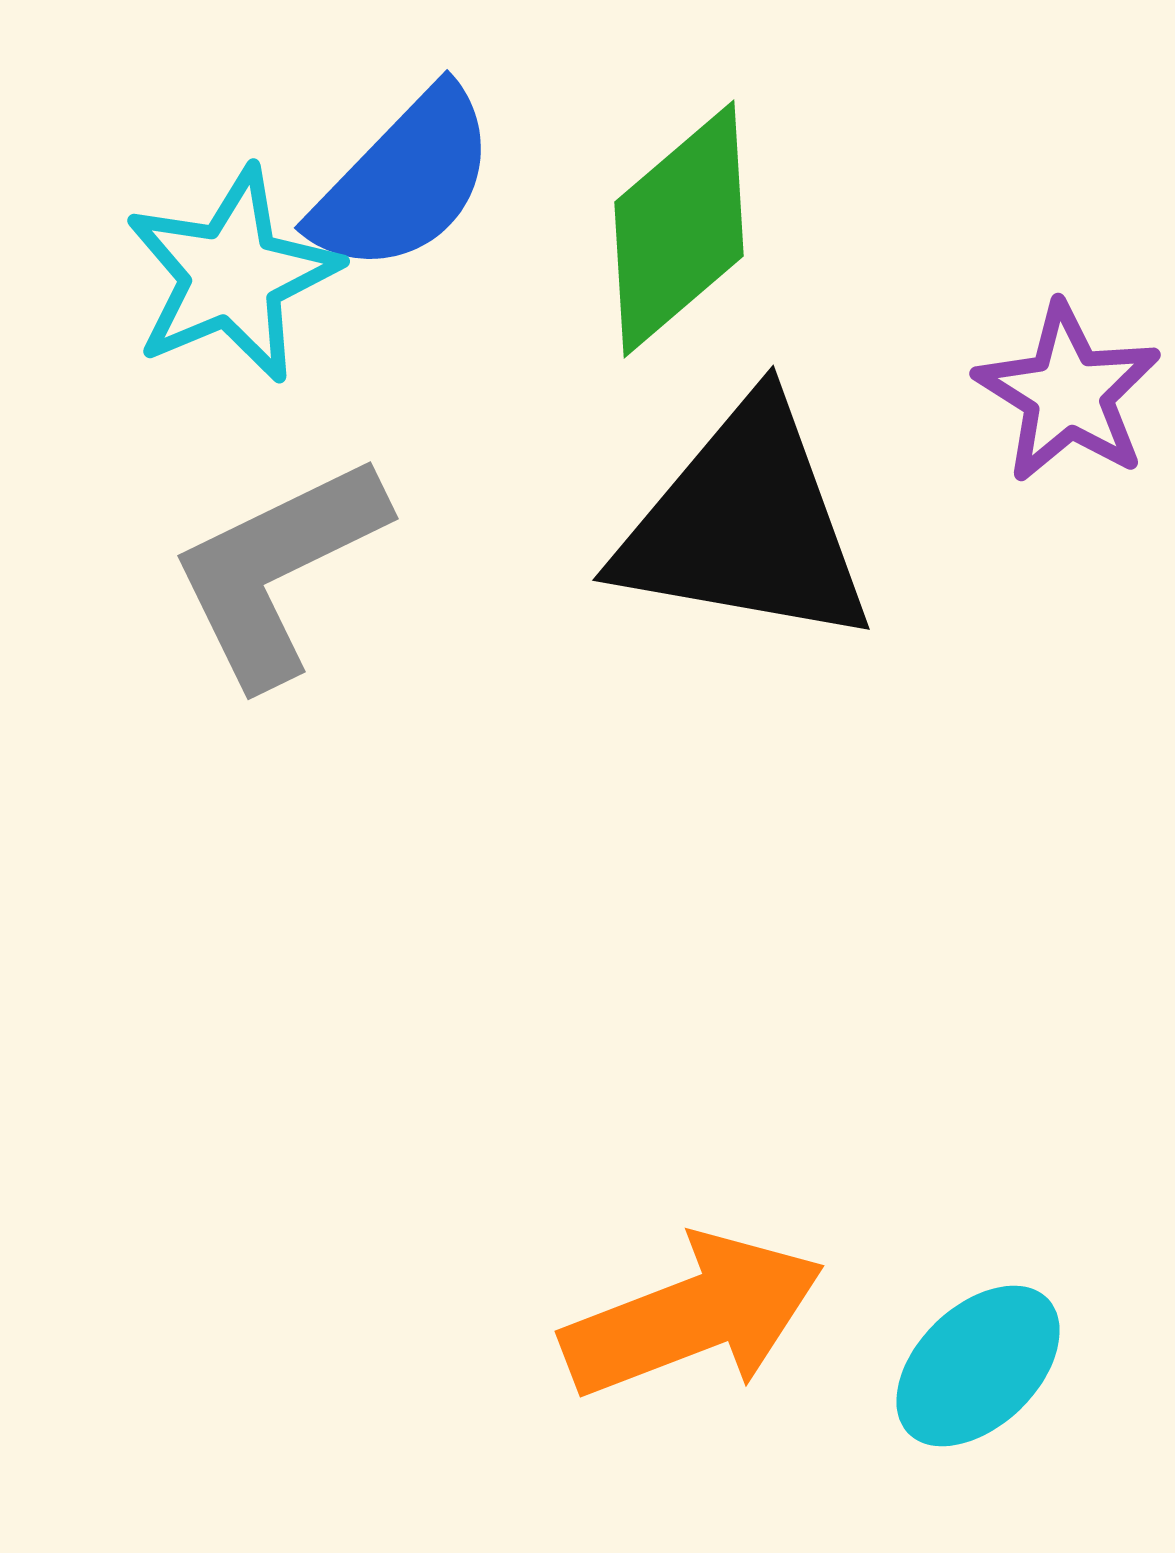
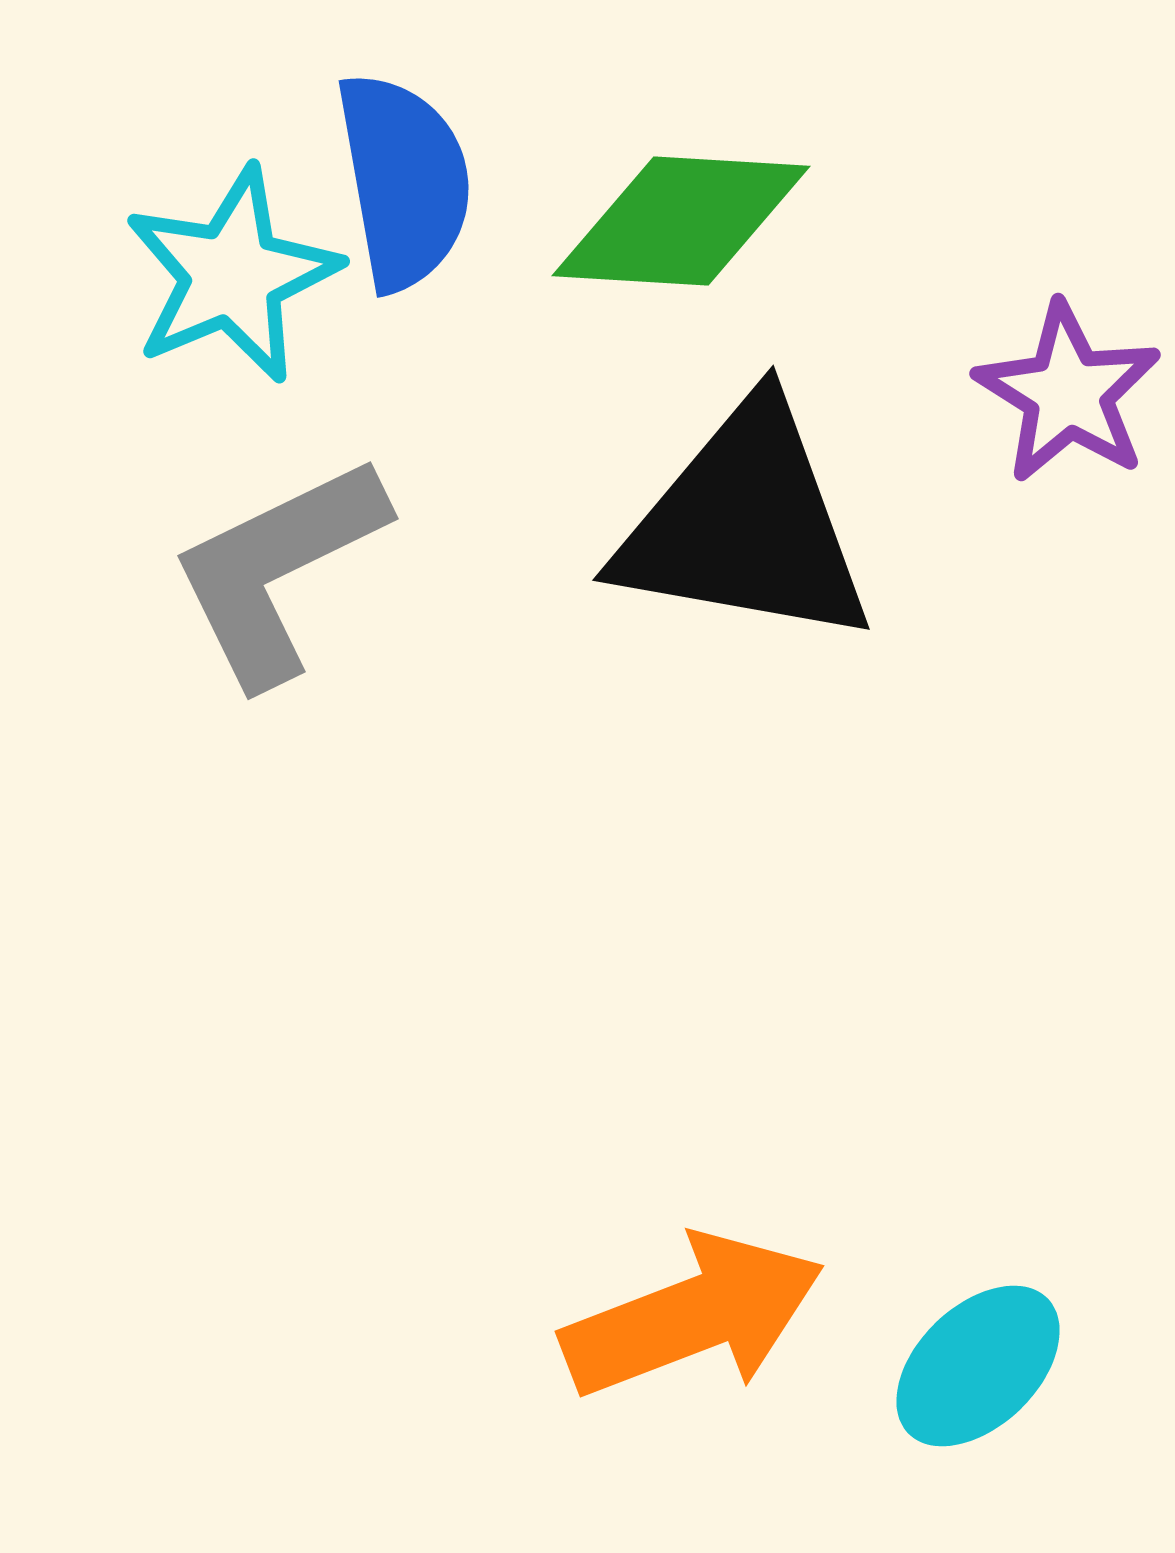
blue semicircle: rotated 54 degrees counterclockwise
green diamond: moved 2 px right, 8 px up; rotated 44 degrees clockwise
